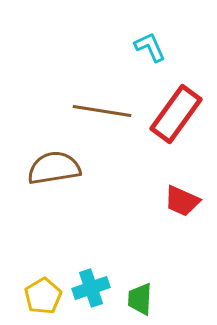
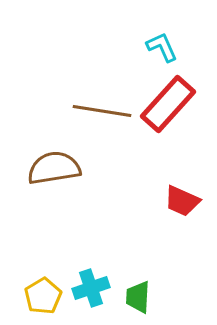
cyan L-shape: moved 12 px right
red rectangle: moved 8 px left, 10 px up; rotated 6 degrees clockwise
green trapezoid: moved 2 px left, 2 px up
